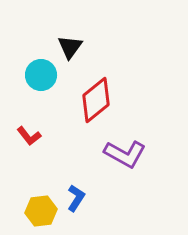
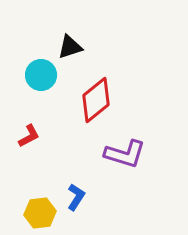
black triangle: rotated 36 degrees clockwise
red L-shape: rotated 80 degrees counterclockwise
purple L-shape: rotated 12 degrees counterclockwise
blue L-shape: moved 1 px up
yellow hexagon: moved 1 px left, 2 px down
